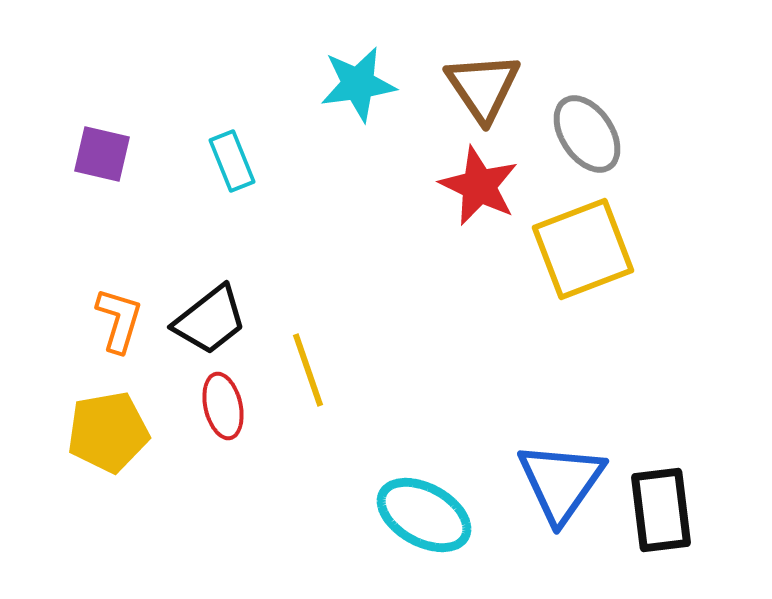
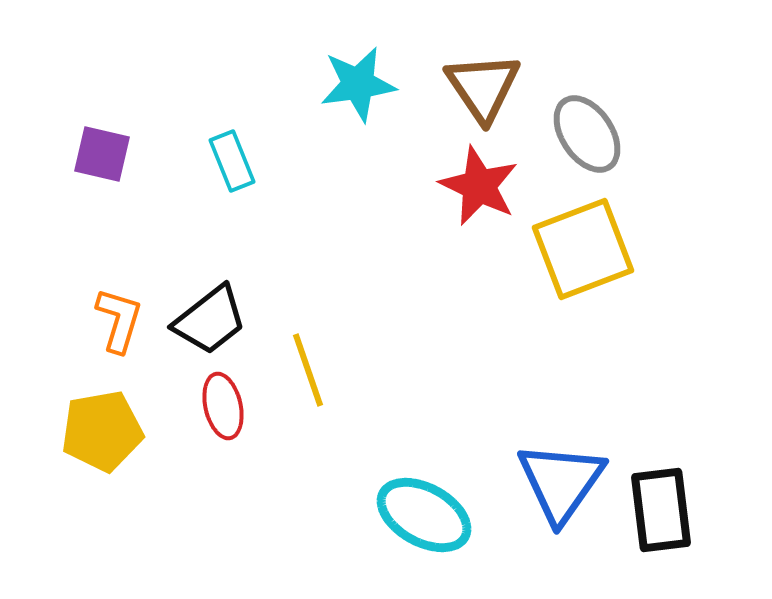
yellow pentagon: moved 6 px left, 1 px up
